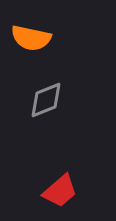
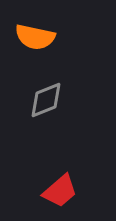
orange semicircle: moved 4 px right, 1 px up
